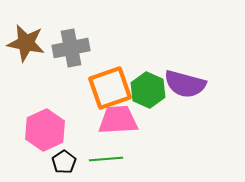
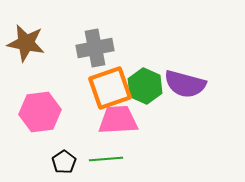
gray cross: moved 24 px right
green hexagon: moved 3 px left, 4 px up
pink hexagon: moved 5 px left, 18 px up; rotated 18 degrees clockwise
